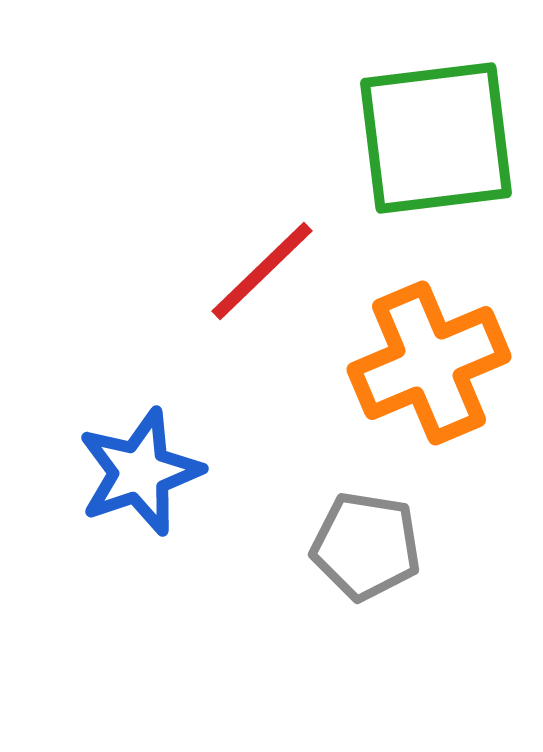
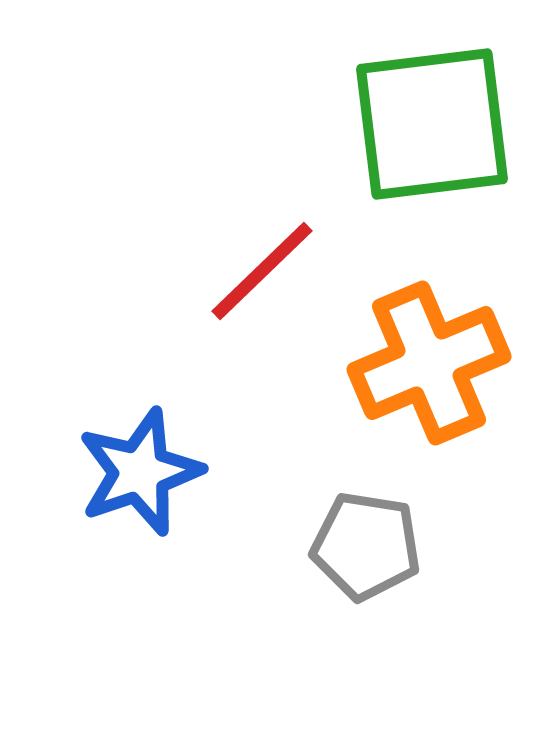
green square: moved 4 px left, 14 px up
